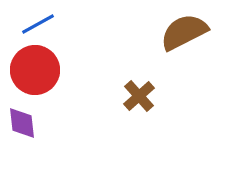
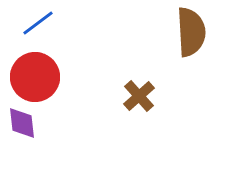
blue line: moved 1 px up; rotated 8 degrees counterclockwise
brown semicircle: moved 7 px right; rotated 114 degrees clockwise
red circle: moved 7 px down
